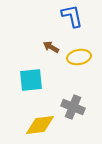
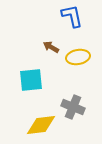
yellow ellipse: moved 1 px left
yellow diamond: moved 1 px right
